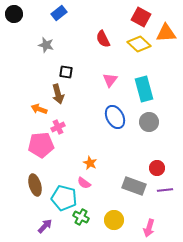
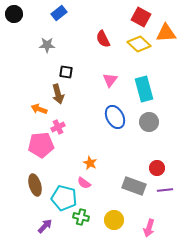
gray star: moved 1 px right; rotated 14 degrees counterclockwise
green cross: rotated 14 degrees counterclockwise
